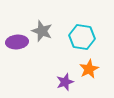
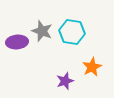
cyan hexagon: moved 10 px left, 5 px up
orange star: moved 3 px right, 2 px up
purple star: moved 1 px up
